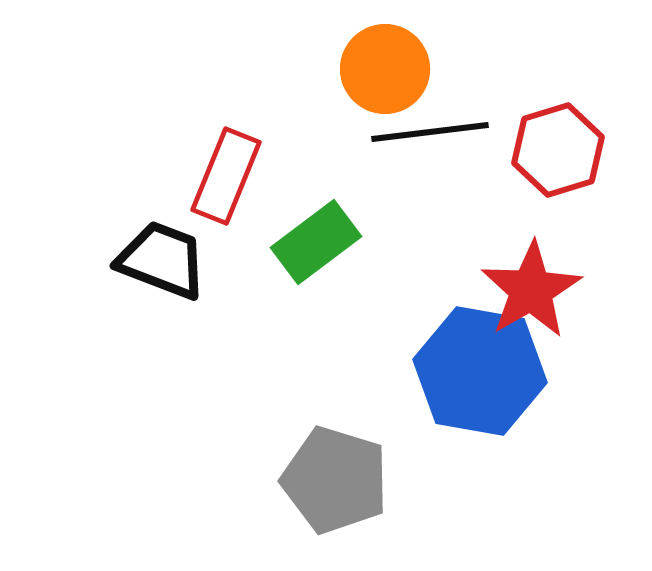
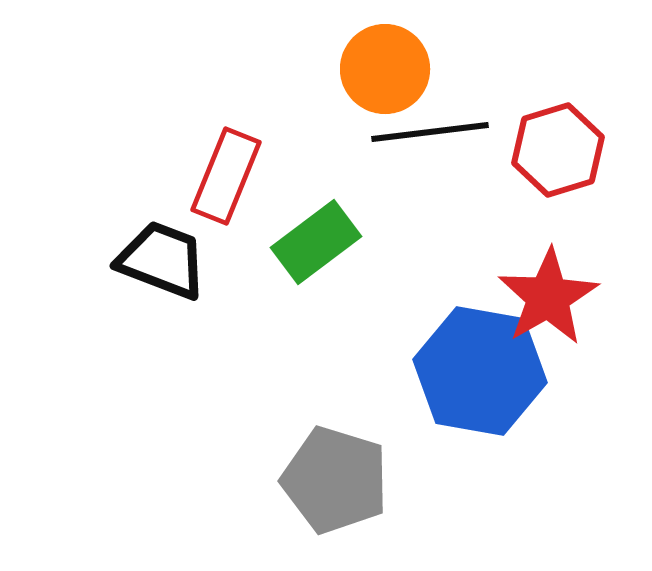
red star: moved 17 px right, 7 px down
